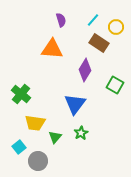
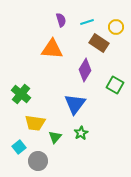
cyan line: moved 6 px left, 2 px down; rotated 32 degrees clockwise
